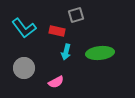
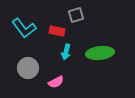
gray circle: moved 4 px right
